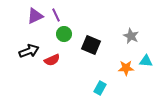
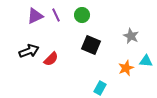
green circle: moved 18 px right, 19 px up
red semicircle: moved 1 px left, 1 px up; rotated 21 degrees counterclockwise
orange star: rotated 21 degrees counterclockwise
